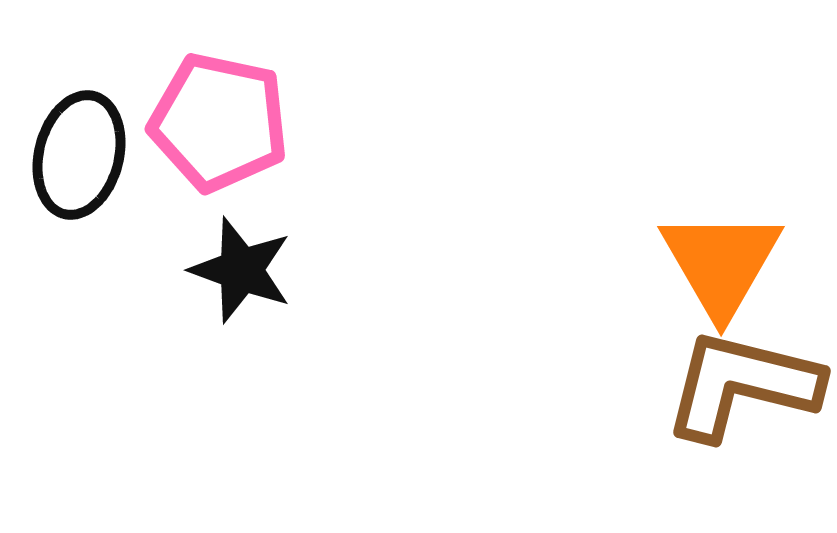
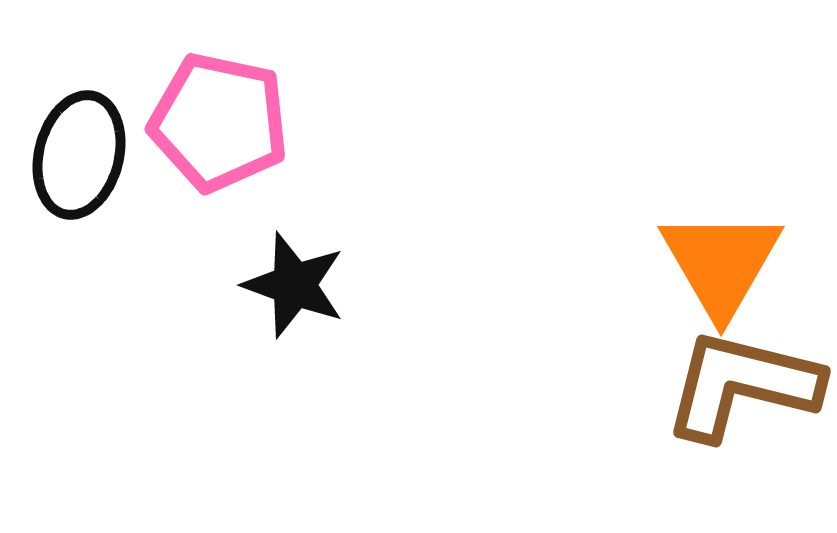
black star: moved 53 px right, 15 px down
